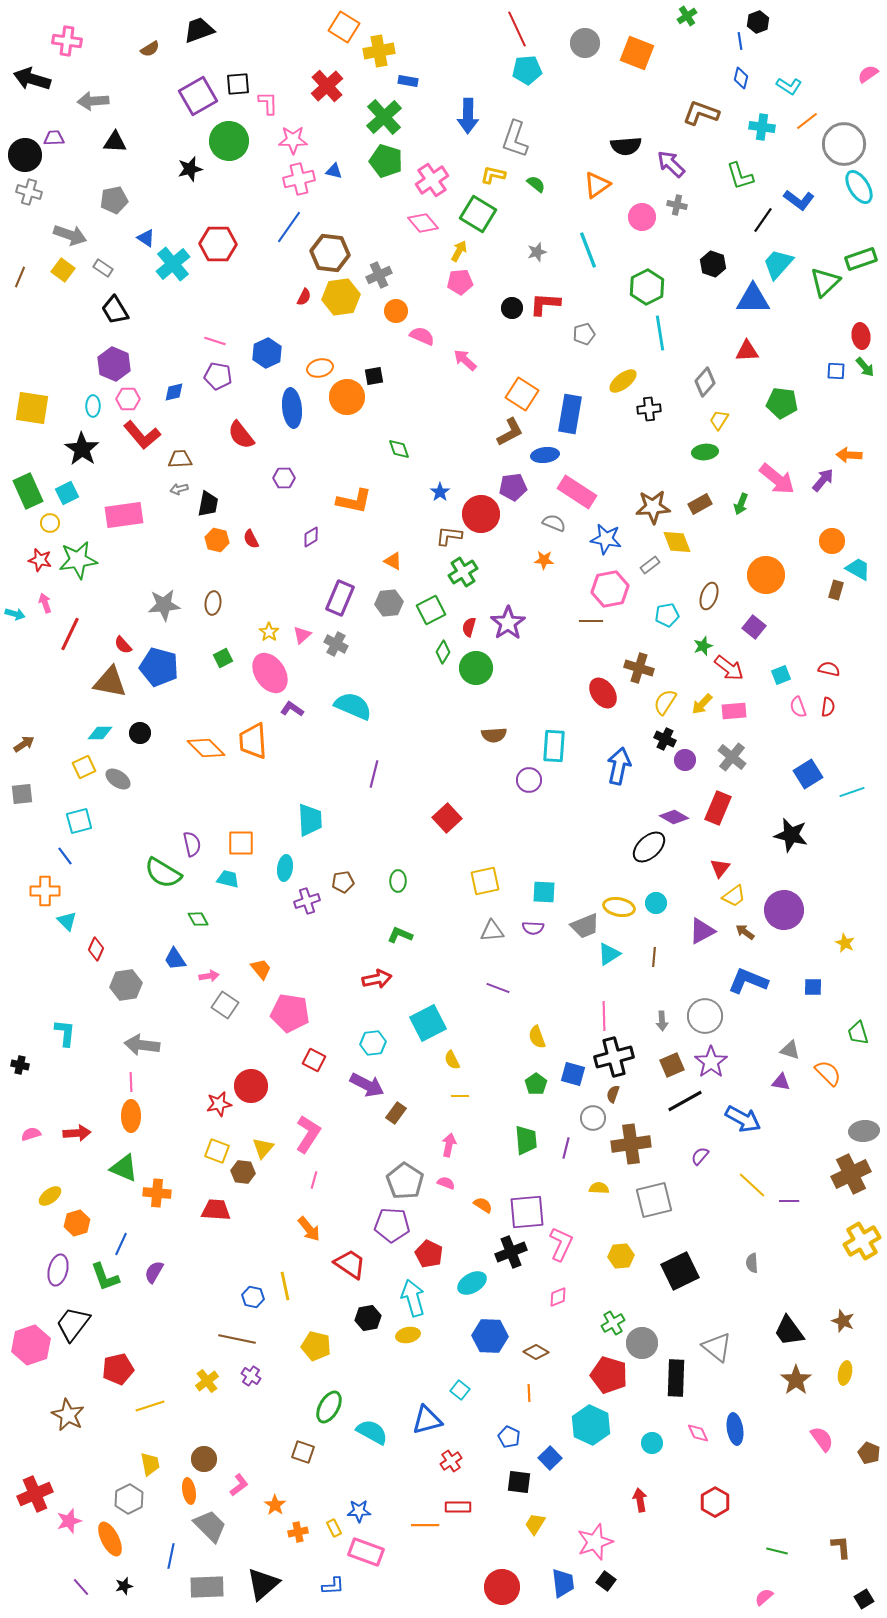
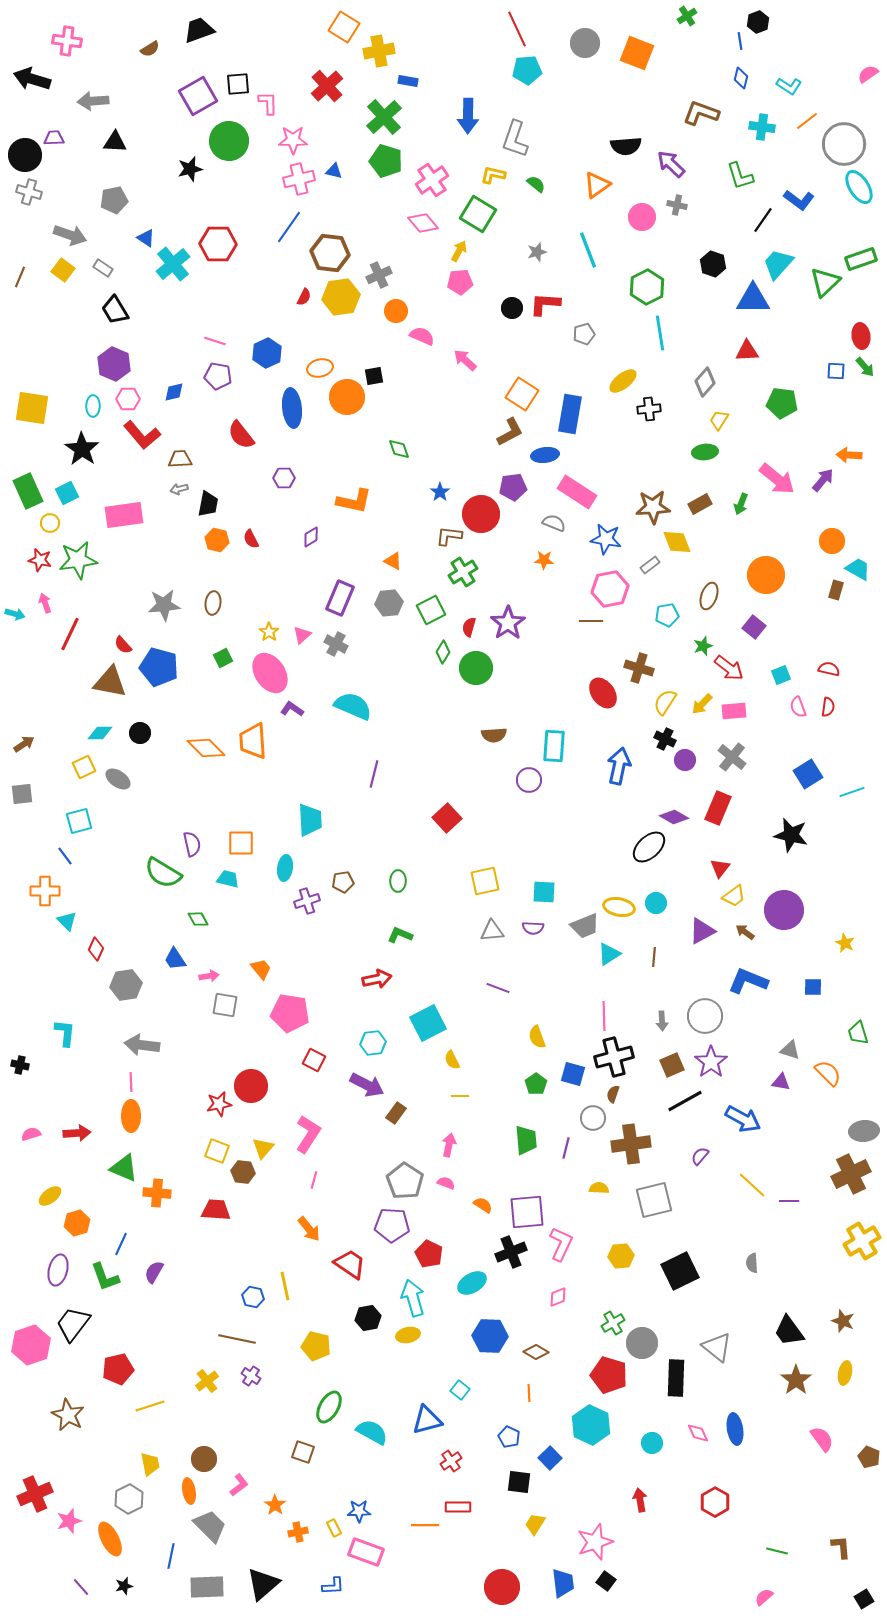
gray square at (225, 1005): rotated 24 degrees counterclockwise
brown pentagon at (869, 1453): moved 4 px down
